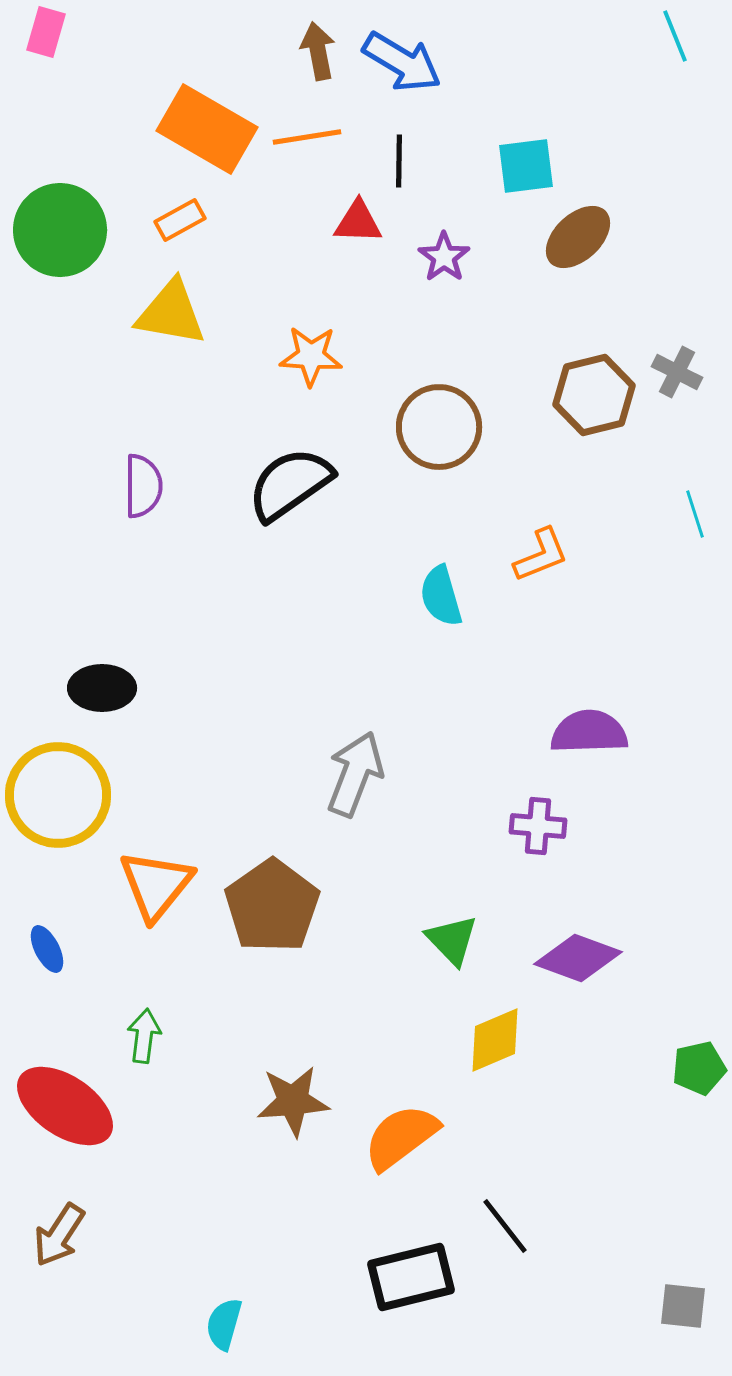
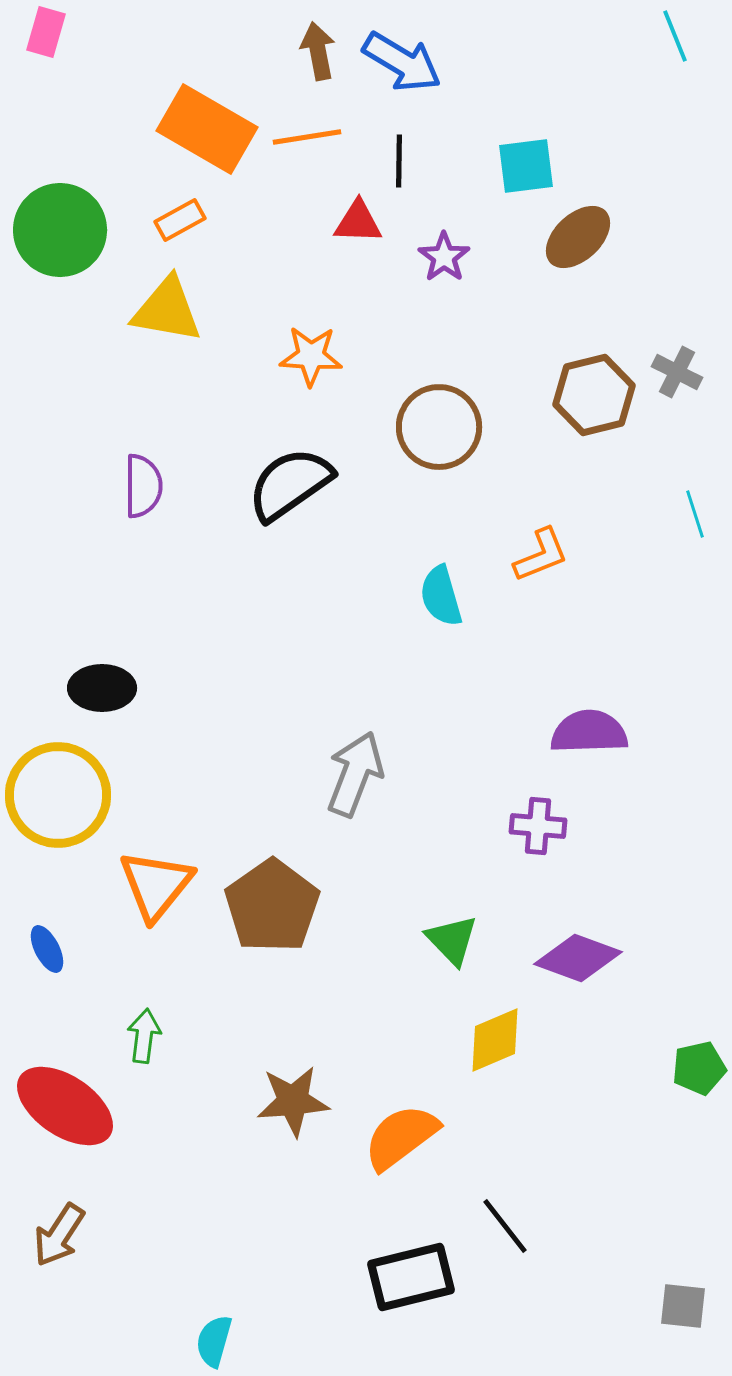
yellow triangle at (171, 313): moved 4 px left, 3 px up
cyan semicircle at (224, 1324): moved 10 px left, 17 px down
